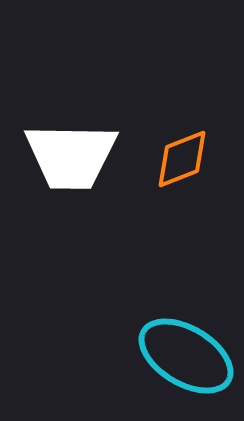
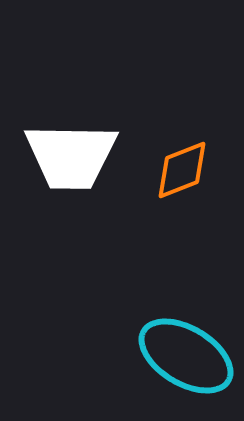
orange diamond: moved 11 px down
